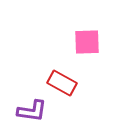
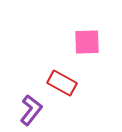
purple L-shape: moved 1 px left, 1 px up; rotated 60 degrees counterclockwise
